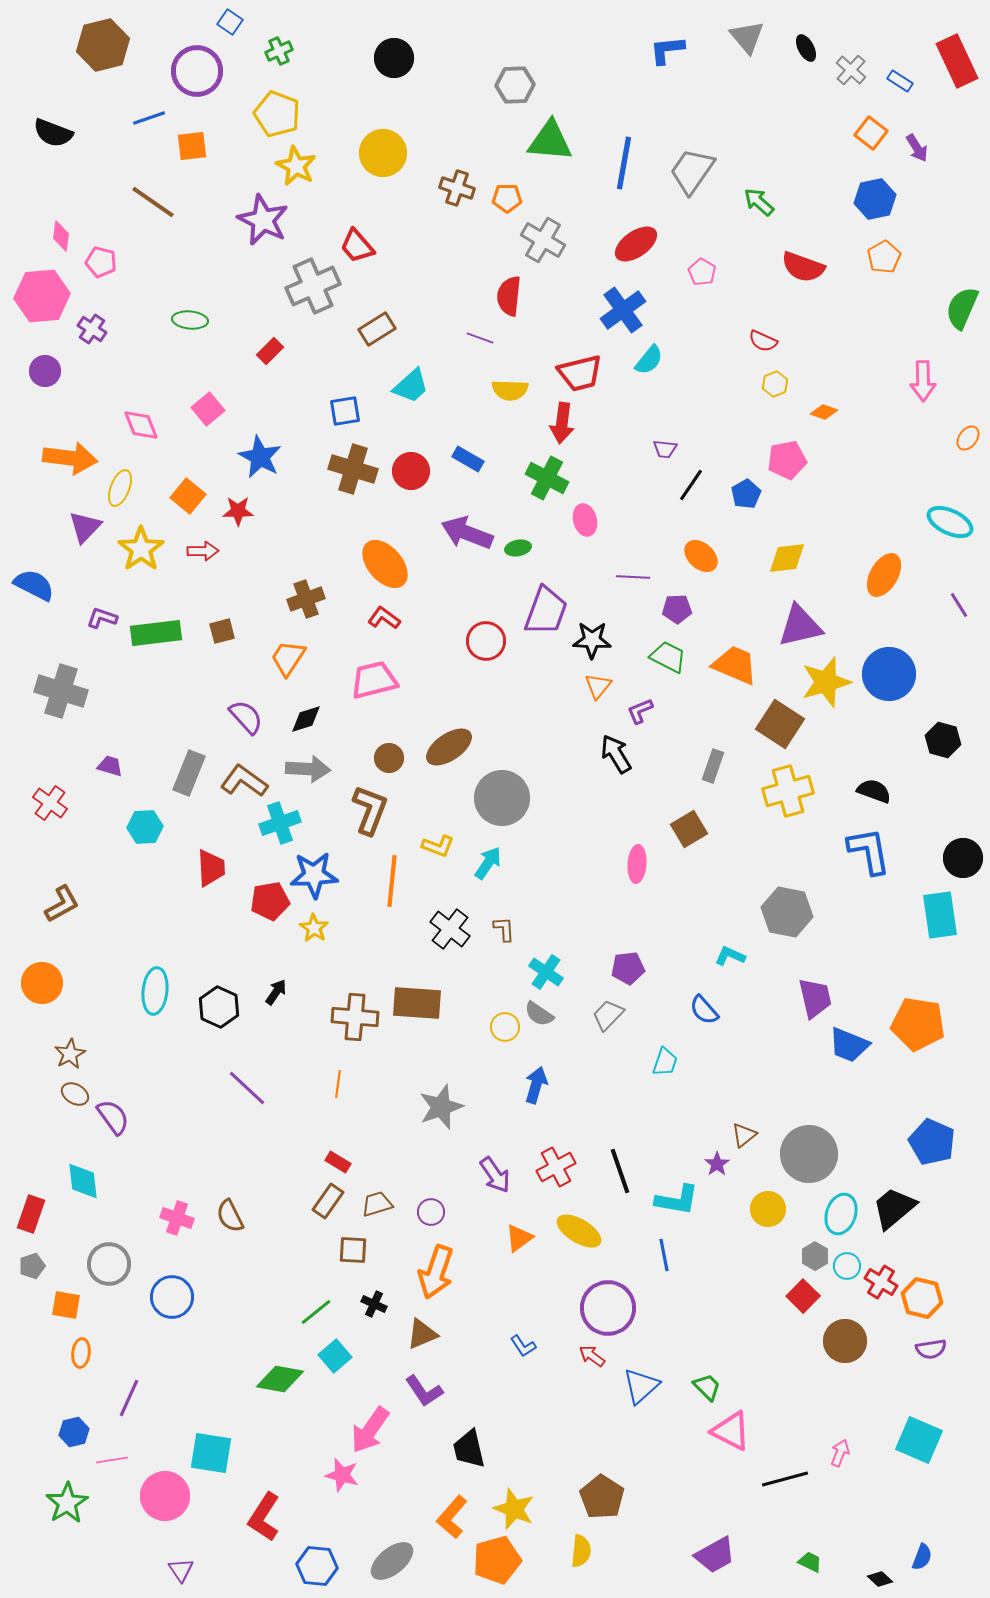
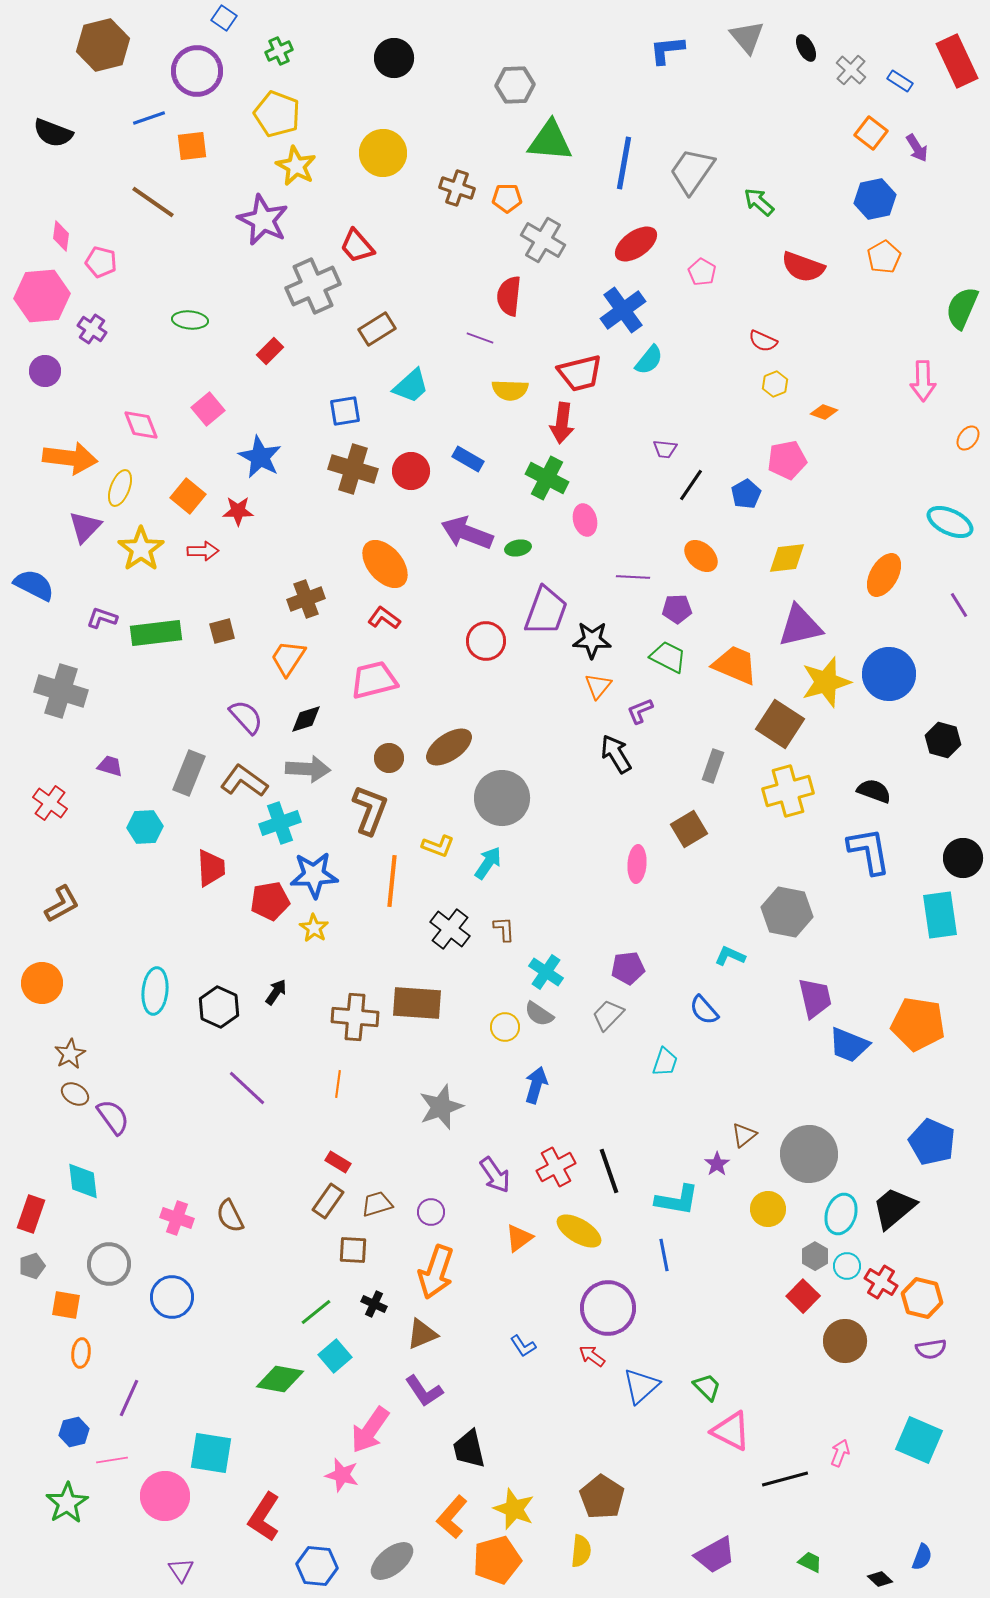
blue square at (230, 22): moved 6 px left, 4 px up
black line at (620, 1171): moved 11 px left
